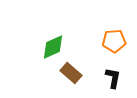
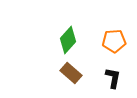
green diamond: moved 15 px right, 7 px up; rotated 24 degrees counterclockwise
